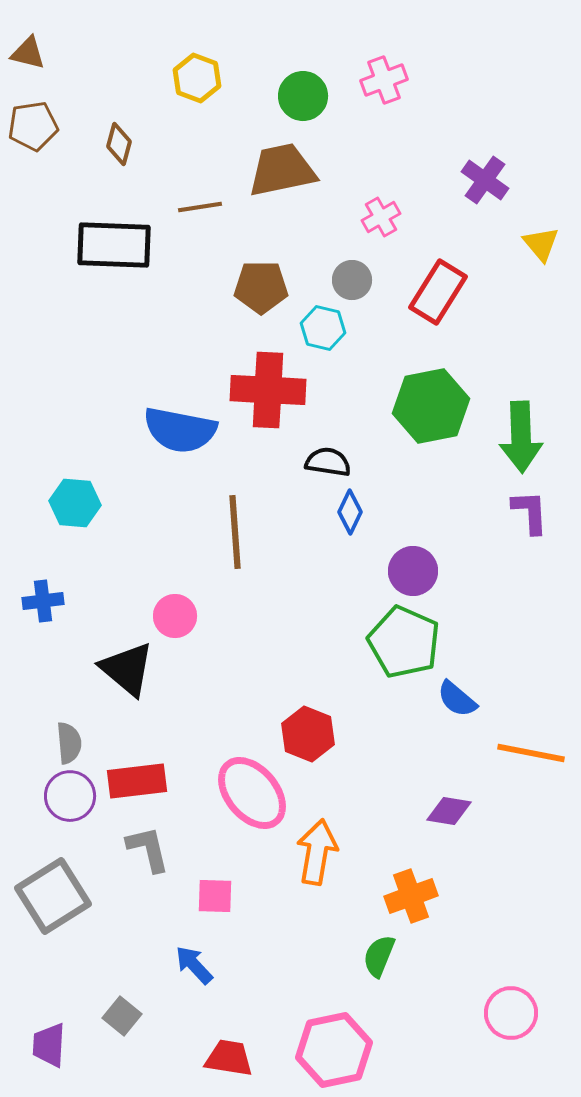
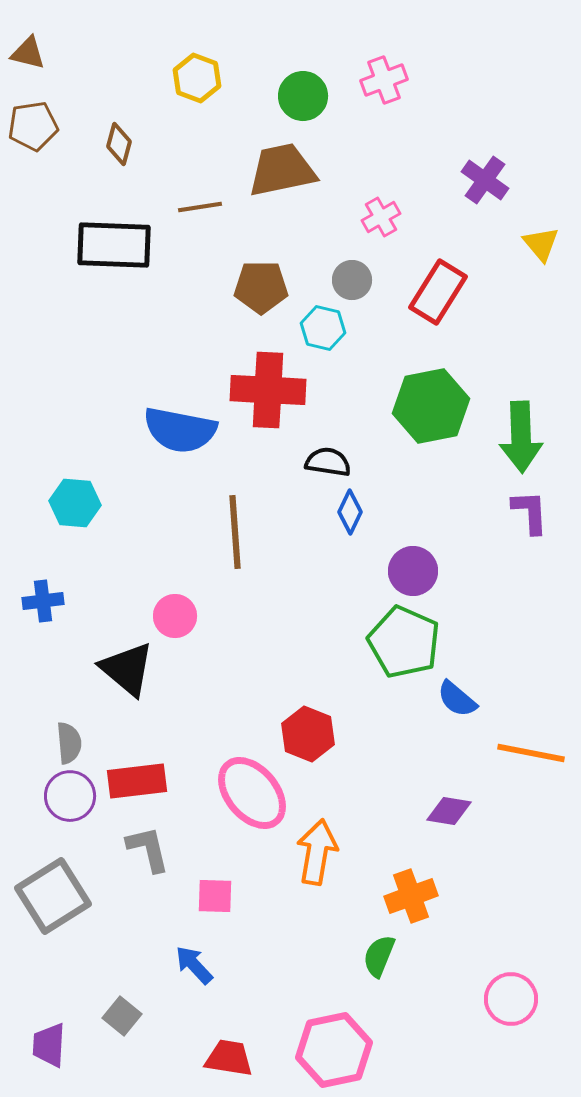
pink circle at (511, 1013): moved 14 px up
